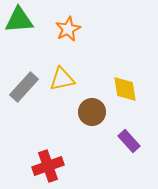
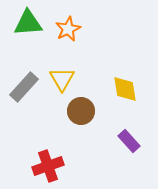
green triangle: moved 9 px right, 3 px down
yellow triangle: rotated 48 degrees counterclockwise
brown circle: moved 11 px left, 1 px up
